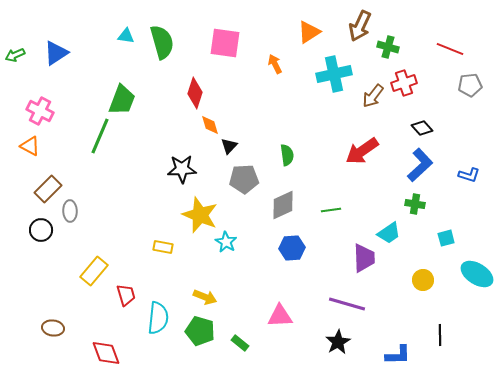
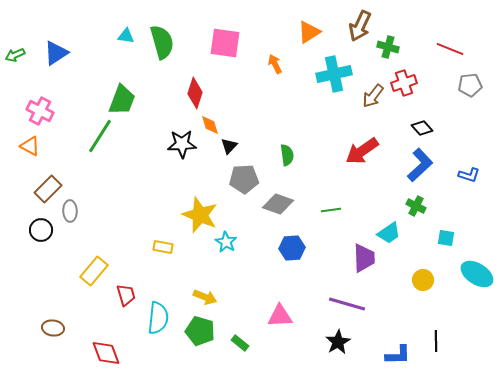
green line at (100, 136): rotated 9 degrees clockwise
black star at (182, 169): moved 25 px up
green cross at (415, 204): moved 1 px right, 2 px down; rotated 18 degrees clockwise
gray diamond at (283, 205): moved 5 px left, 1 px up; rotated 44 degrees clockwise
cyan square at (446, 238): rotated 24 degrees clockwise
black line at (440, 335): moved 4 px left, 6 px down
